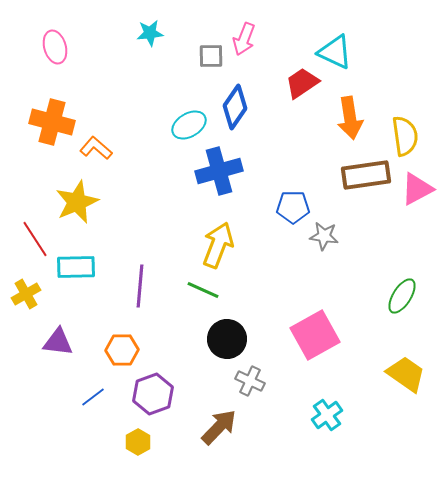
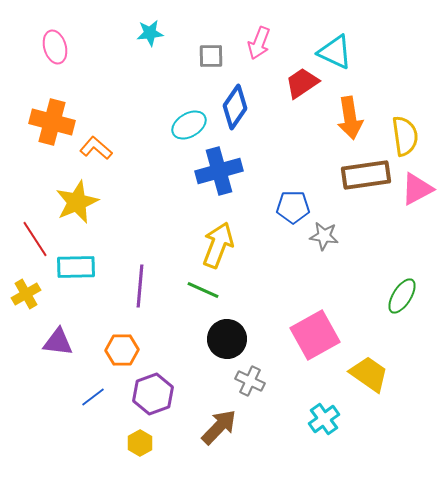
pink arrow: moved 15 px right, 4 px down
yellow trapezoid: moved 37 px left
cyan cross: moved 3 px left, 4 px down
yellow hexagon: moved 2 px right, 1 px down
